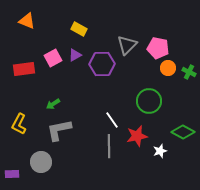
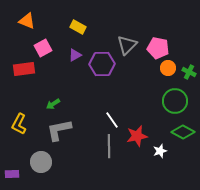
yellow rectangle: moved 1 px left, 2 px up
pink square: moved 10 px left, 10 px up
green circle: moved 26 px right
